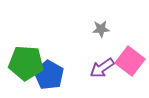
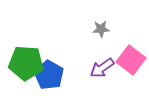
pink square: moved 1 px right, 1 px up
